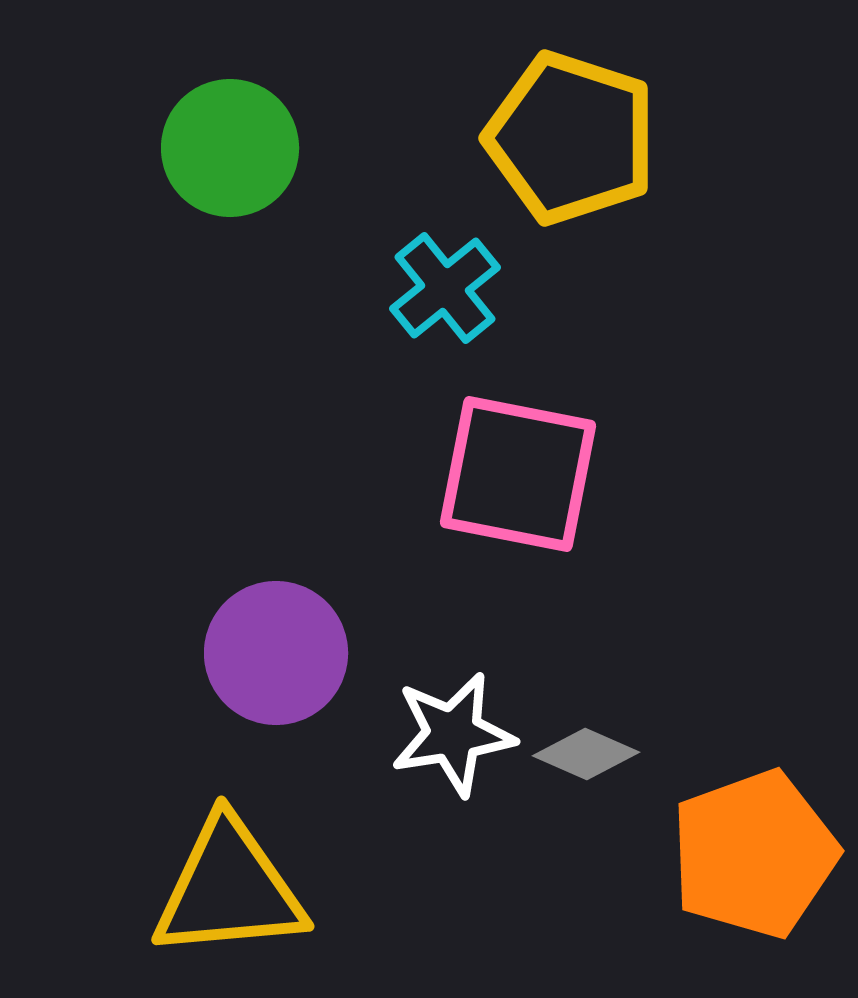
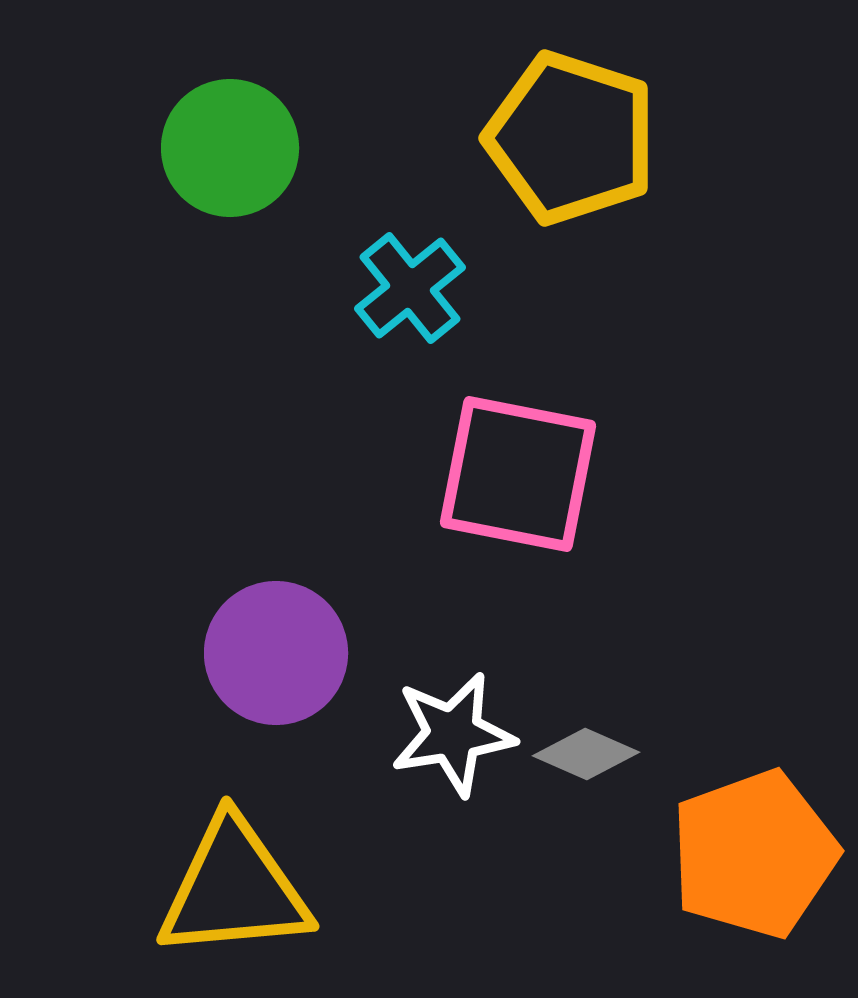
cyan cross: moved 35 px left
yellow triangle: moved 5 px right
